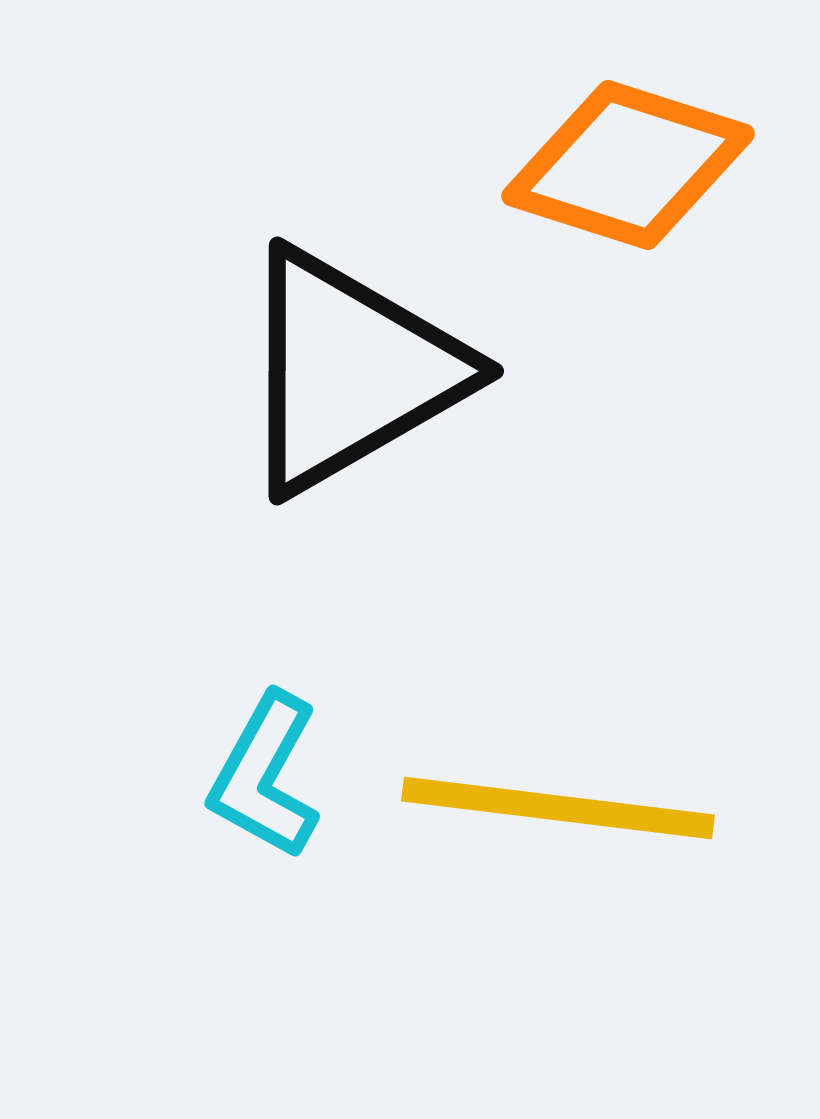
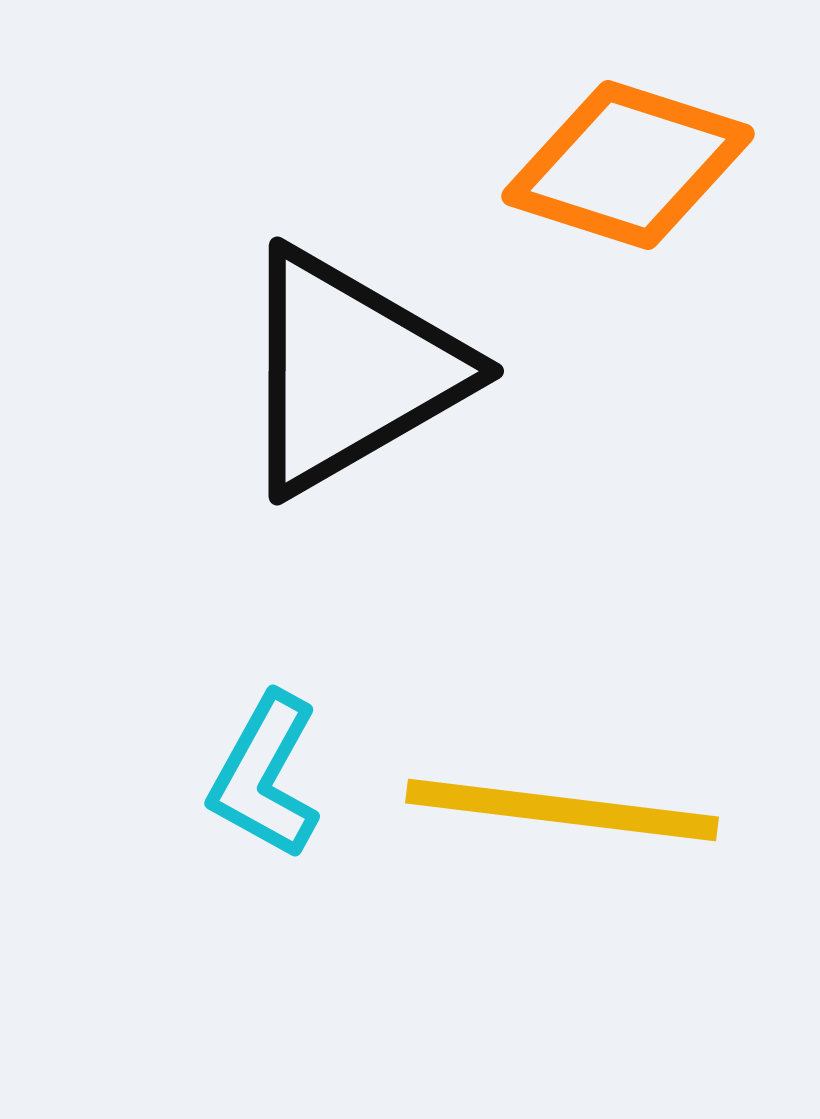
yellow line: moved 4 px right, 2 px down
